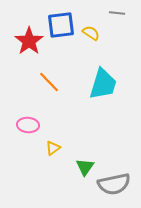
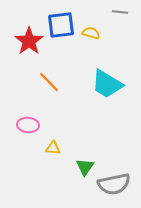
gray line: moved 3 px right, 1 px up
yellow semicircle: rotated 18 degrees counterclockwise
cyan trapezoid: moved 4 px right; rotated 104 degrees clockwise
yellow triangle: rotated 42 degrees clockwise
